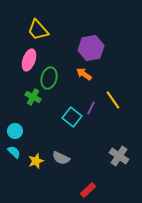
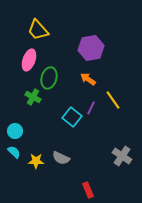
orange arrow: moved 4 px right, 5 px down
gray cross: moved 3 px right
yellow star: rotated 21 degrees clockwise
red rectangle: rotated 70 degrees counterclockwise
